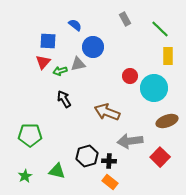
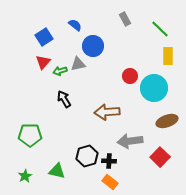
blue square: moved 4 px left, 4 px up; rotated 36 degrees counterclockwise
blue circle: moved 1 px up
brown arrow: rotated 25 degrees counterclockwise
